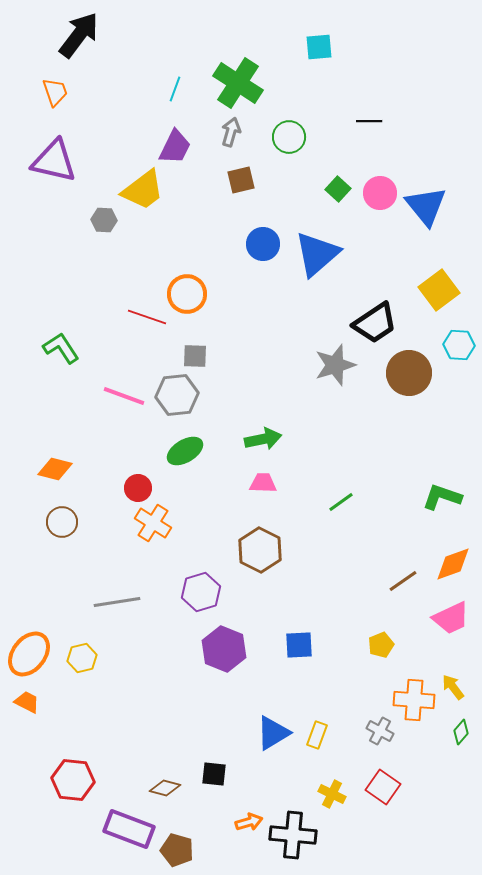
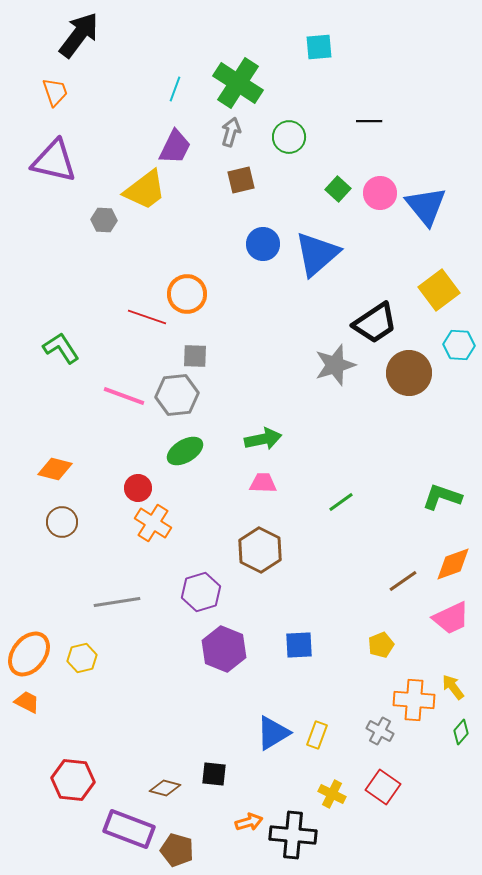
yellow trapezoid at (143, 190): moved 2 px right
